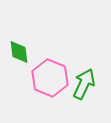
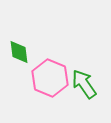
green arrow: rotated 60 degrees counterclockwise
